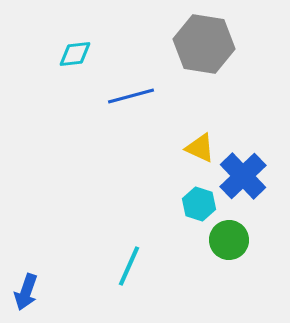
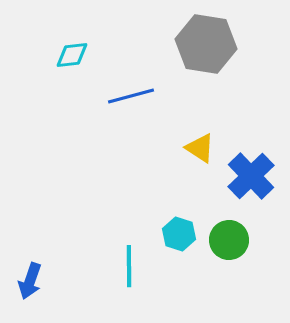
gray hexagon: moved 2 px right
cyan diamond: moved 3 px left, 1 px down
yellow triangle: rotated 8 degrees clockwise
blue cross: moved 8 px right
cyan hexagon: moved 20 px left, 30 px down
cyan line: rotated 24 degrees counterclockwise
blue arrow: moved 4 px right, 11 px up
